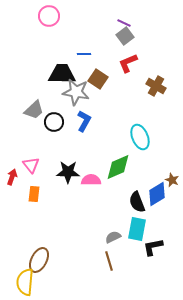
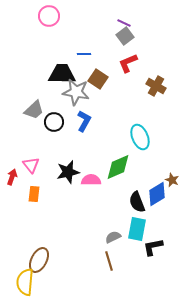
black star: rotated 15 degrees counterclockwise
